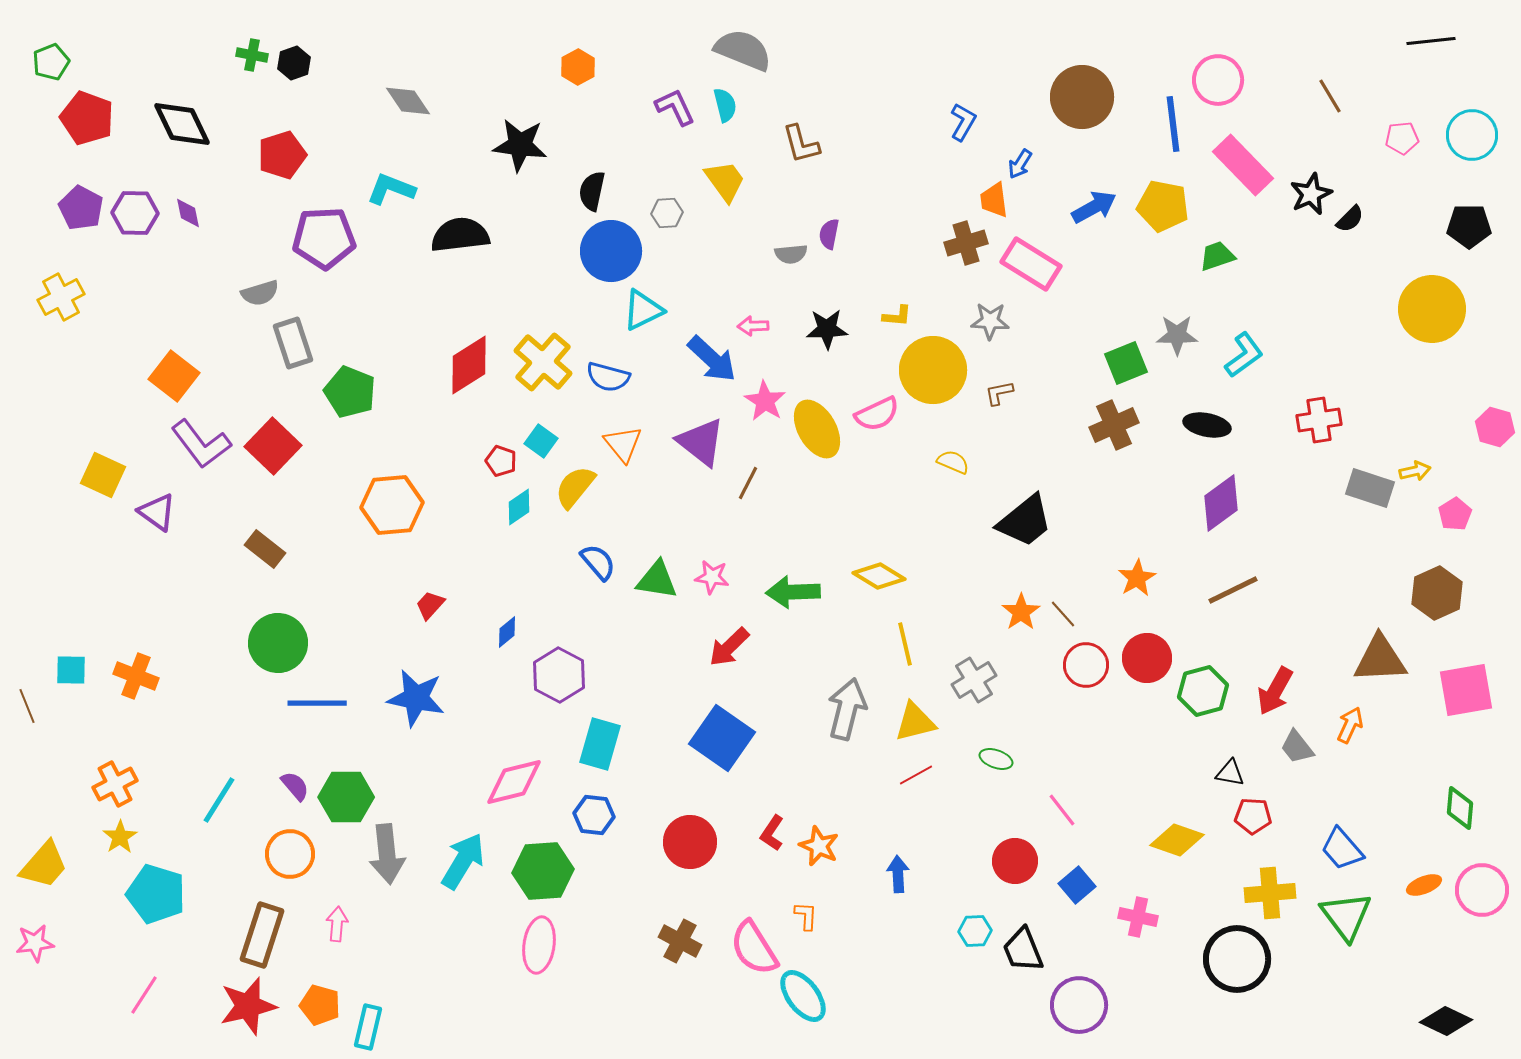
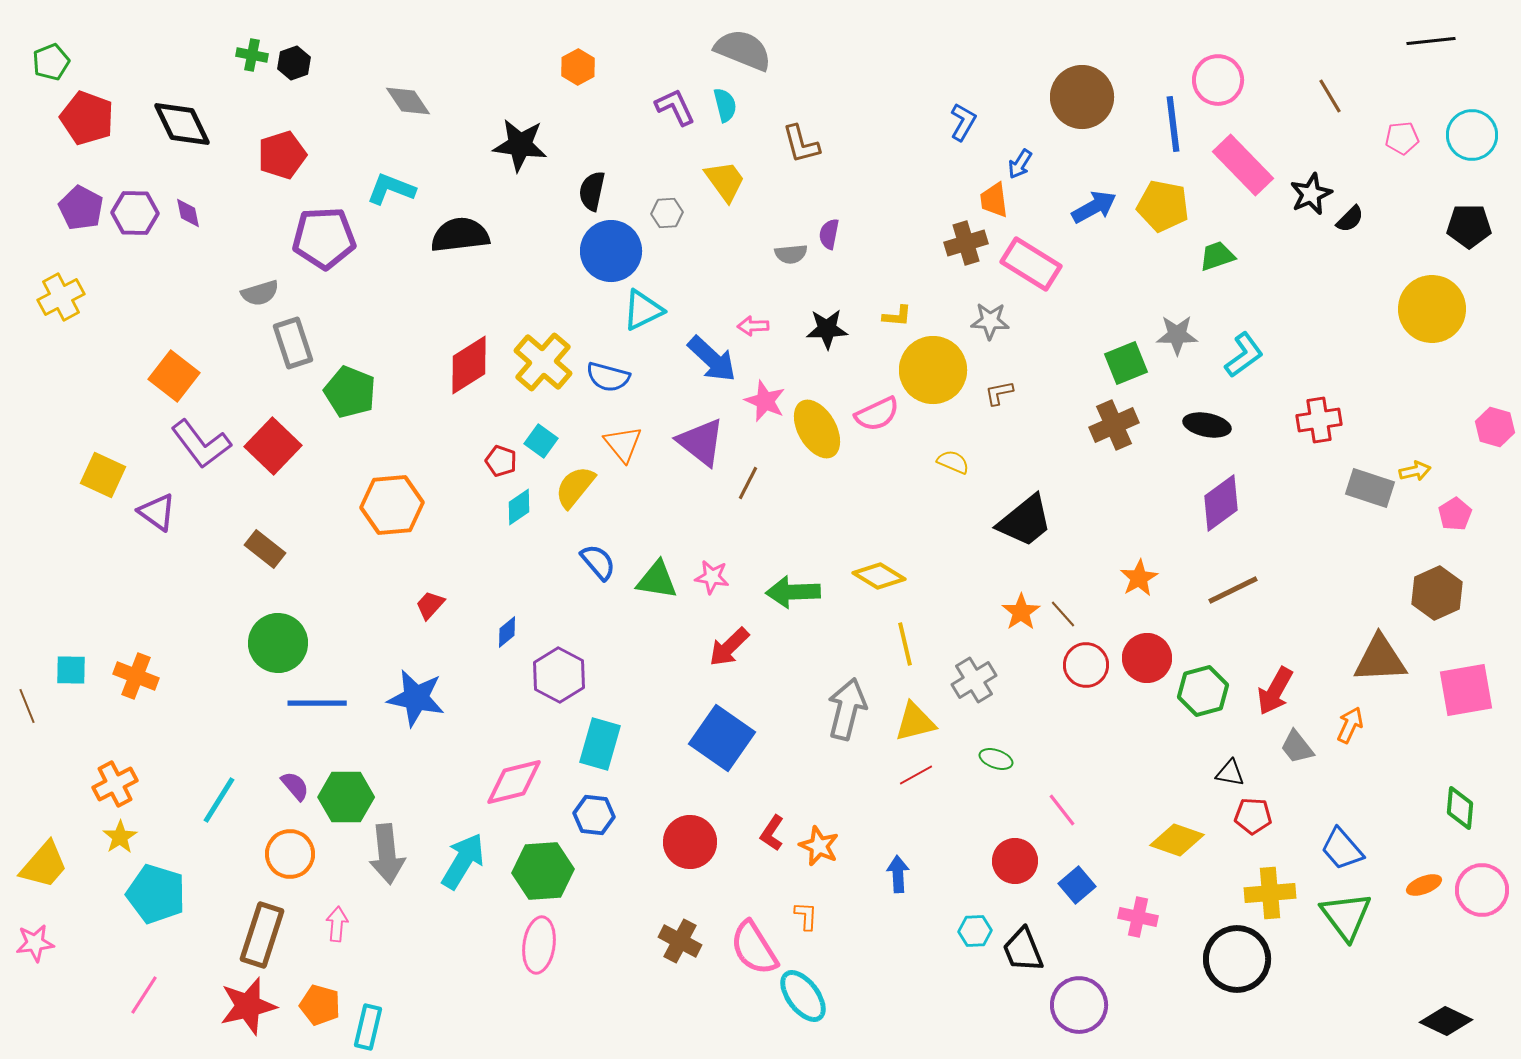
pink star at (765, 401): rotated 9 degrees counterclockwise
orange star at (1137, 578): moved 2 px right
